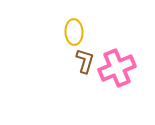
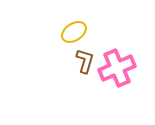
yellow ellipse: rotated 60 degrees clockwise
